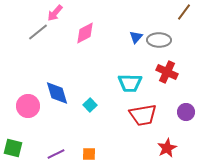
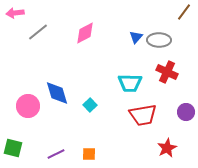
pink arrow: moved 40 px left; rotated 42 degrees clockwise
